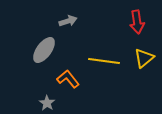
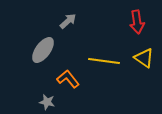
gray arrow: rotated 24 degrees counterclockwise
gray ellipse: moved 1 px left
yellow triangle: rotated 45 degrees counterclockwise
gray star: moved 1 px up; rotated 21 degrees counterclockwise
